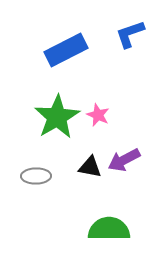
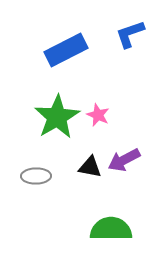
green semicircle: moved 2 px right
